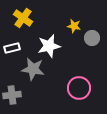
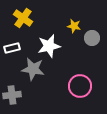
pink circle: moved 1 px right, 2 px up
